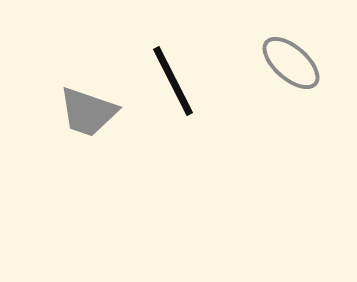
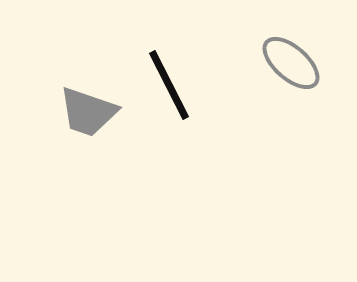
black line: moved 4 px left, 4 px down
